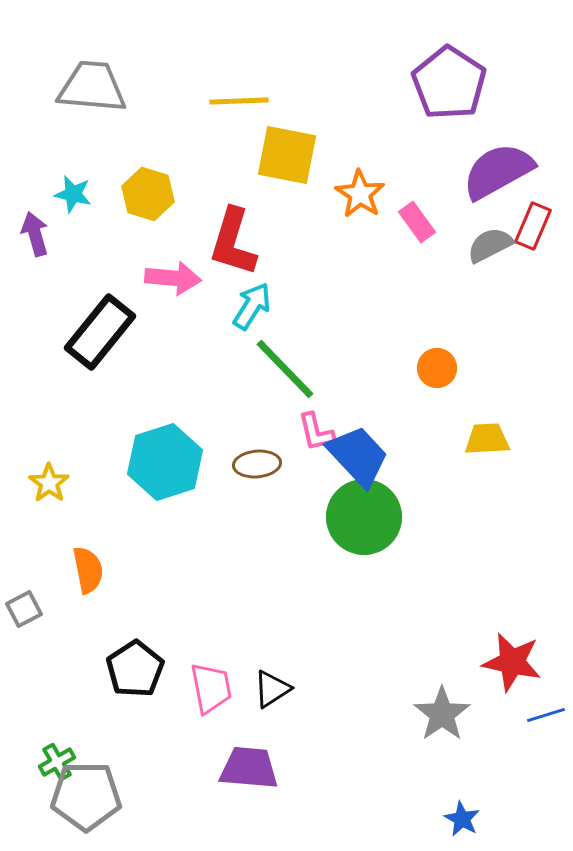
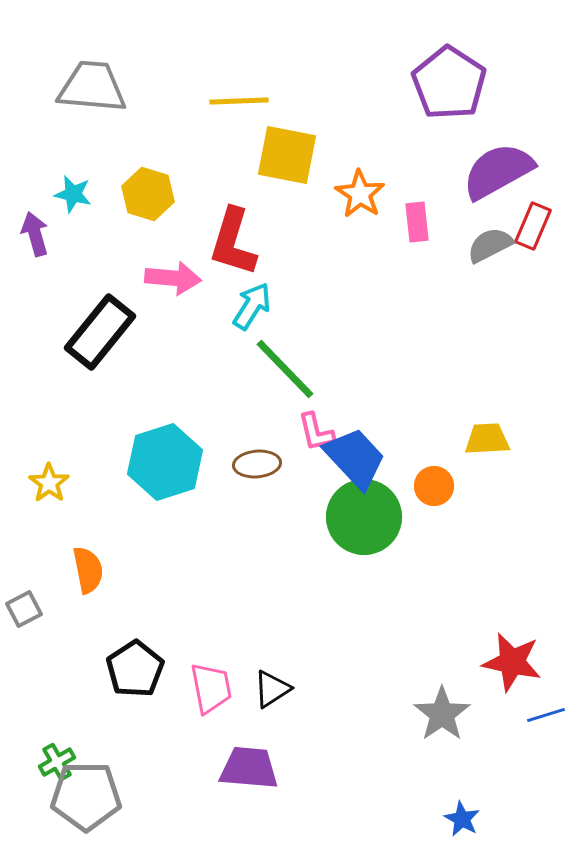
pink rectangle: rotated 30 degrees clockwise
orange circle: moved 3 px left, 118 px down
blue trapezoid: moved 3 px left, 2 px down
